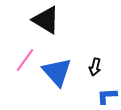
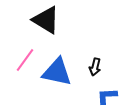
blue triangle: rotated 36 degrees counterclockwise
